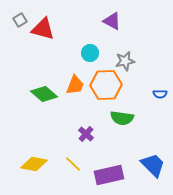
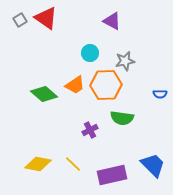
red triangle: moved 3 px right, 11 px up; rotated 20 degrees clockwise
orange trapezoid: rotated 35 degrees clockwise
purple cross: moved 4 px right, 4 px up; rotated 21 degrees clockwise
yellow diamond: moved 4 px right
purple rectangle: moved 3 px right
